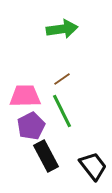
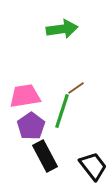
brown line: moved 14 px right, 9 px down
pink trapezoid: rotated 8 degrees counterclockwise
green line: rotated 44 degrees clockwise
purple pentagon: rotated 8 degrees counterclockwise
black rectangle: moved 1 px left
